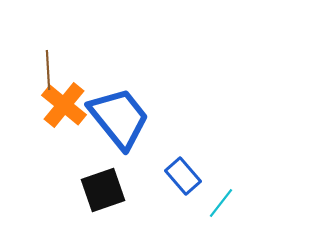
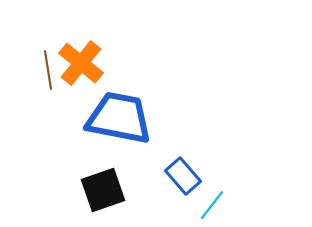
brown line: rotated 6 degrees counterclockwise
orange cross: moved 17 px right, 42 px up
blue trapezoid: rotated 40 degrees counterclockwise
cyan line: moved 9 px left, 2 px down
